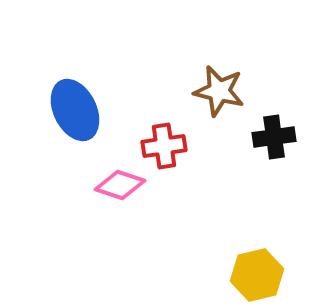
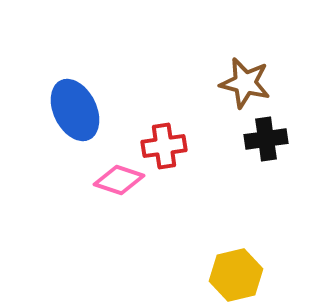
brown star: moved 26 px right, 8 px up
black cross: moved 8 px left, 2 px down
pink diamond: moved 1 px left, 5 px up
yellow hexagon: moved 21 px left
